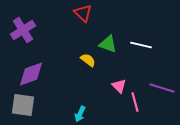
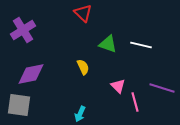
yellow semicircle: moved 5 px left, 7 px down; rotated 28 degrees clockwise
purple diamond: rotated 8 degrees clockwise
pink triangle: moved 1 px left
gray square: moved 4 px left
